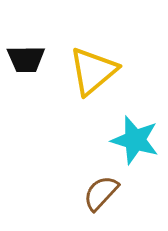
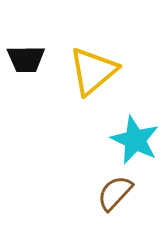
cyan star: rotated 9 degrees clockwise
brown semicircle: moved 14 px right
